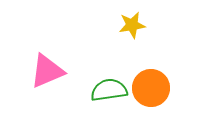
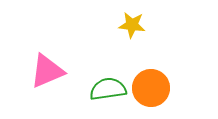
yellow star: rotated 16 degrees clockwise
green semicircle: moved 1 px left, 1 px up
